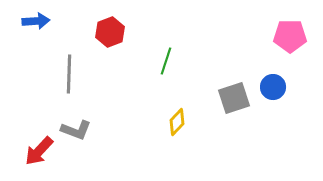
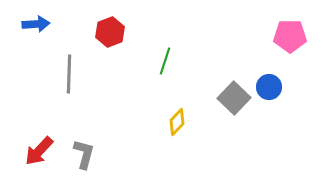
blue arrow: moved 3 px down
green line: moved 1 px left
blue circle: moved 4 px left
gray square: rotated 28 degrees counterclockwise
gray L-shape: moved 8 px right, 24 px down; rotated 96 degrees counterclockwise
